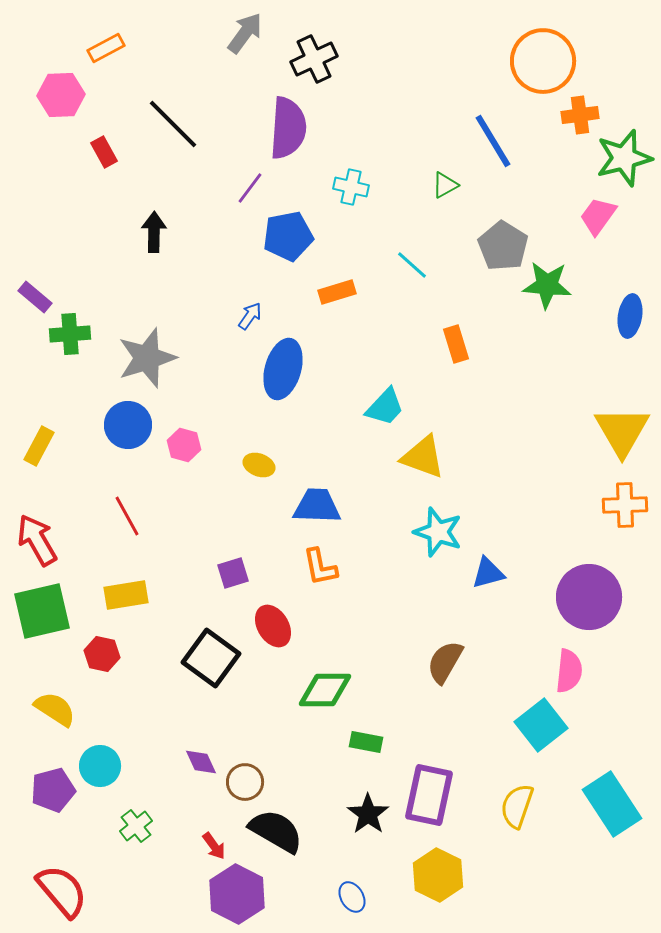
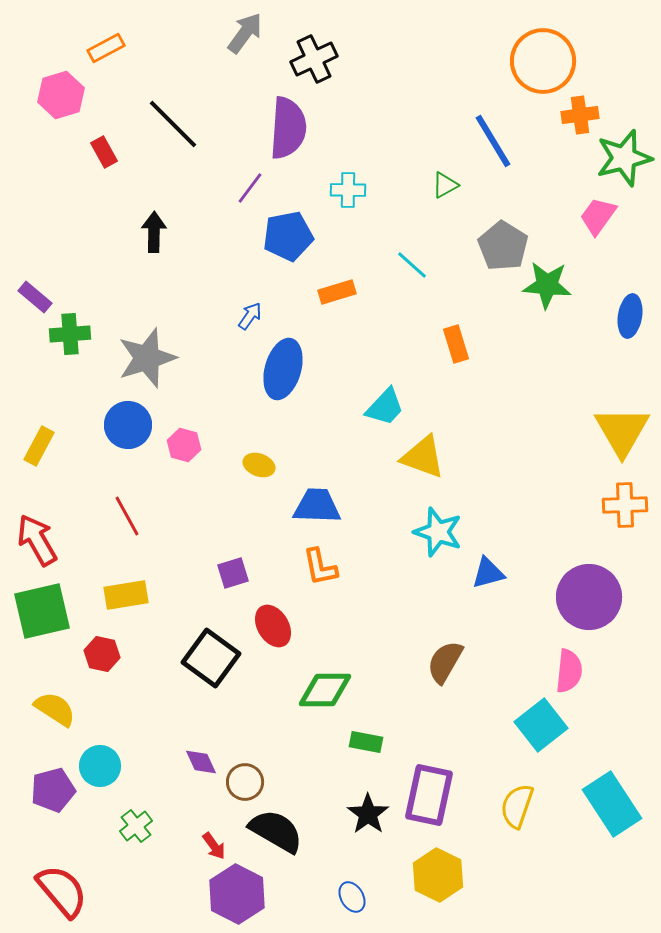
pink hexagon at (61, 95): rotated 15 degrees counterclockwise
cyan cross at (351, 187): moved 3 px left, 3 px down; rotated 12 degrees counterclockwise
